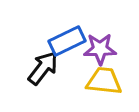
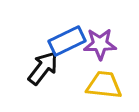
purple star: moved 5 px up
yellow trapezoid: moved 4 px down
